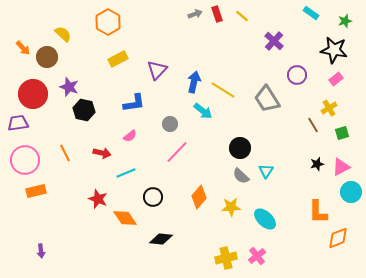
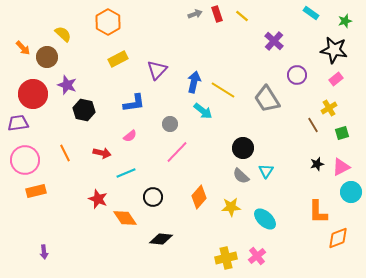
purple star at (69, 87): moved 2 px left, 2 px up
black circle at (240, 148): moved 3 px right
purple arrow at (41, 251): moved 3 px right, 1 px down
